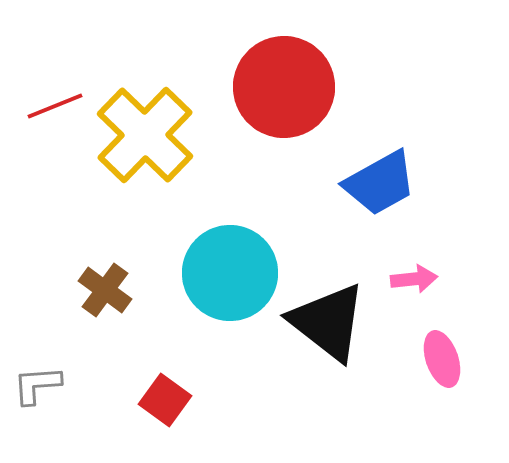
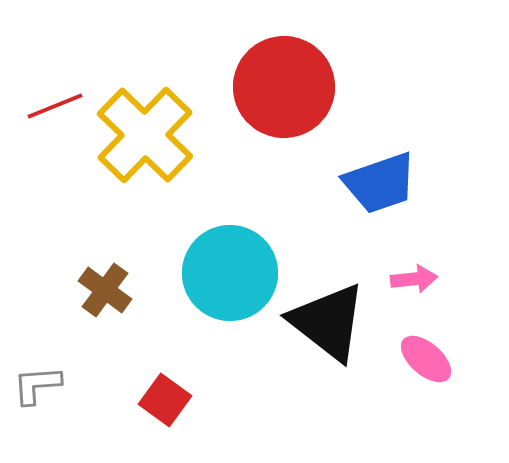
blue trapezoid: rotated 10 degrees clockwise
pink ellipse: moved 16 px left; rotated 30 degrees counterclockwise
